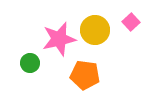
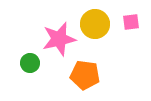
pink square: rotated 36 degrees clockwise
yellow circle: moved 6 px up
